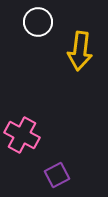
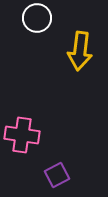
white circle: moved 1 px left, 4 px up
pink cross: rotated 20 degrees counterclockwise
